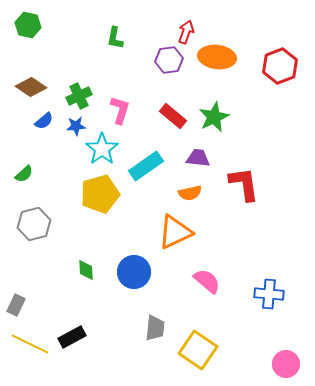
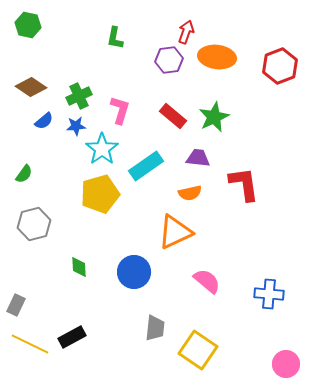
green semicircle: rotated 12 degrees counterclockwise
green diamond: moved 7 px left, 3 px up
